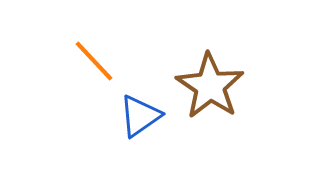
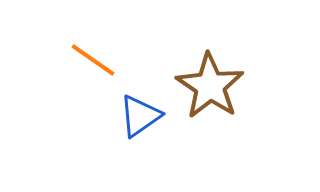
orange line: moved 1 px left, 1 px up; rotated 12 degrees counterclockwise
